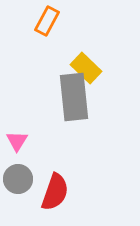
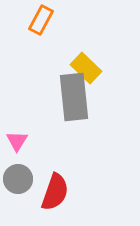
orange rectangle: moved 6 px left, 1 px up
